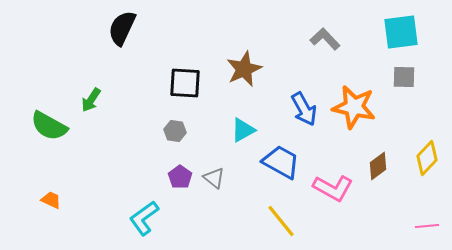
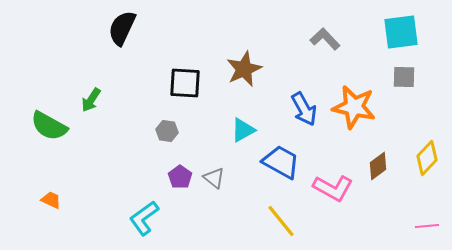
gray hexagon: moved 8 px left
